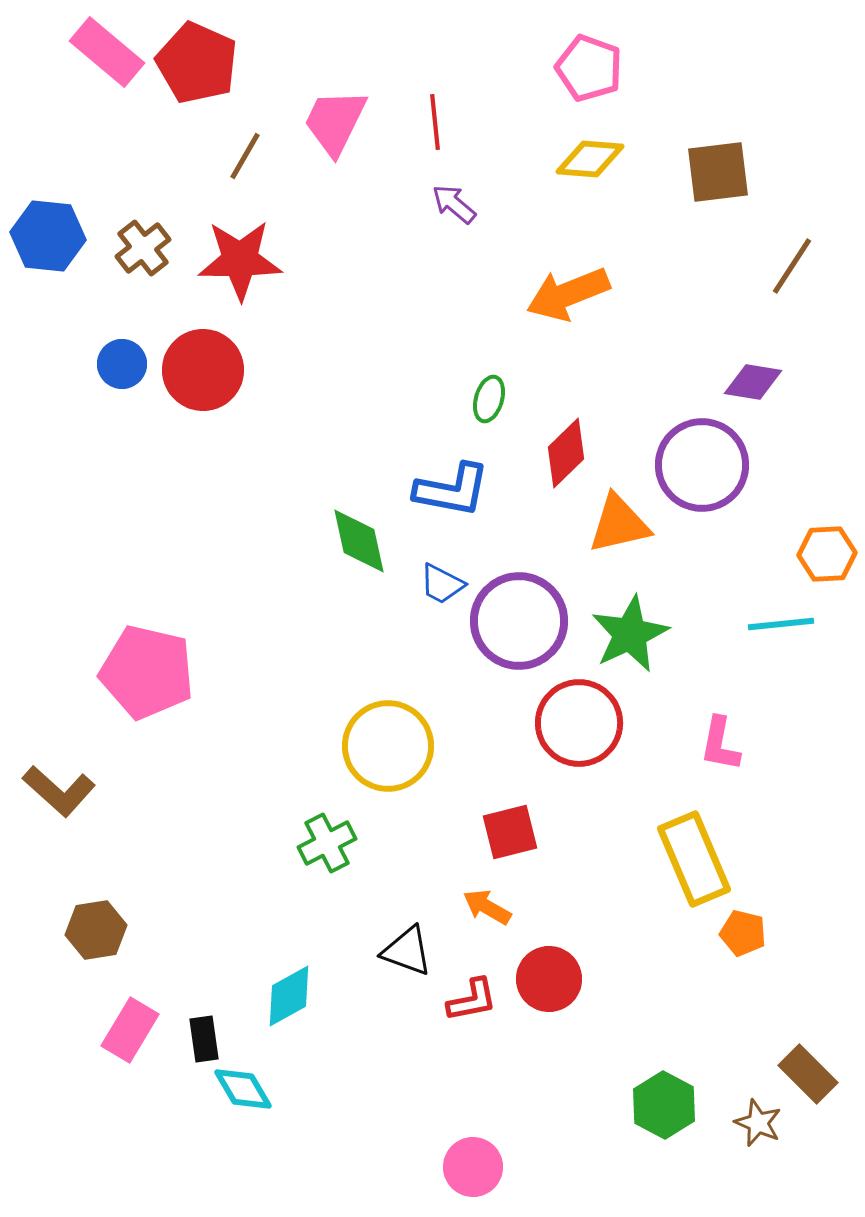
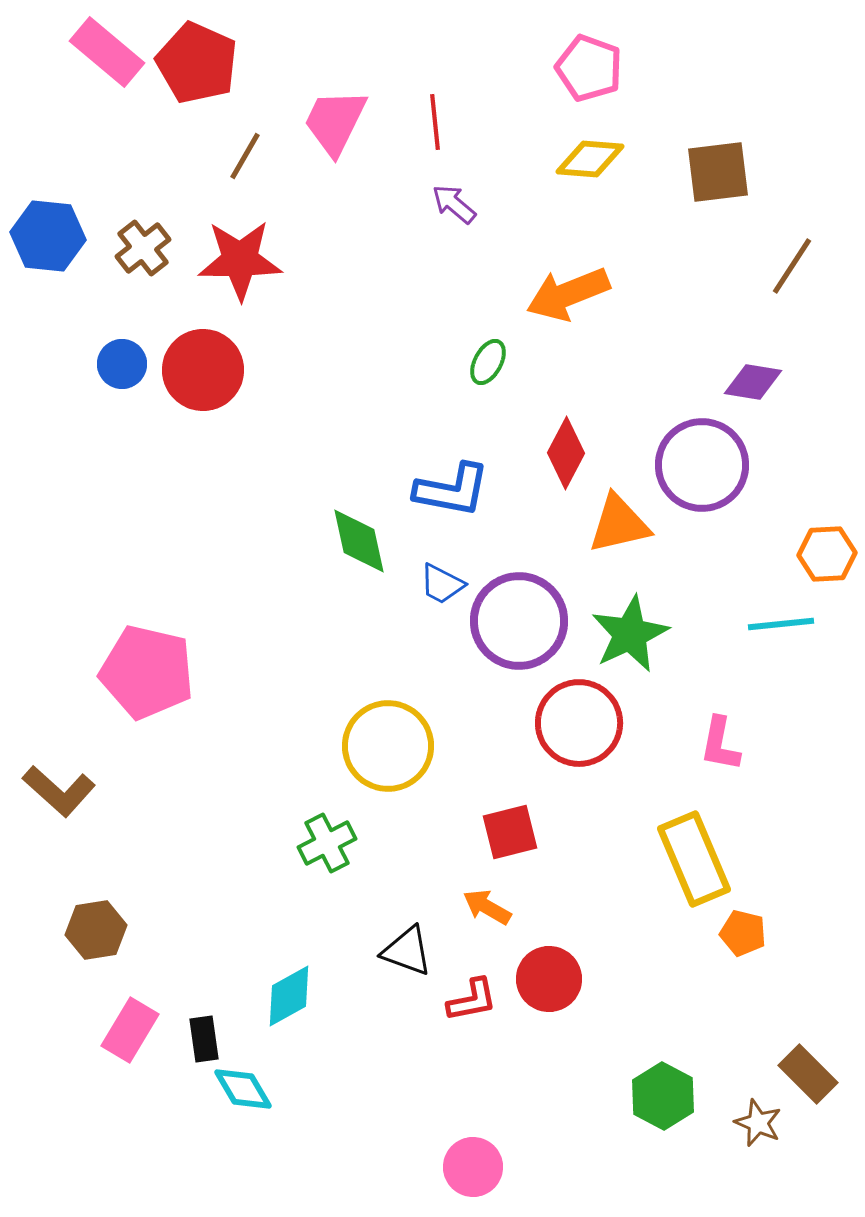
green ellipse at (489, 399): moved 1 px left, 37 px up; rotated 12 degrees clockwise
red diamond at (566, 453): rotated 18 degrees counterclockwise
green hexagon at (664, 1105): moved 1 px left, 9 px up
